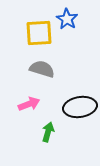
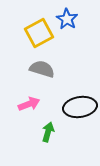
yellow square: rotated 24 degrees counterclockwise
